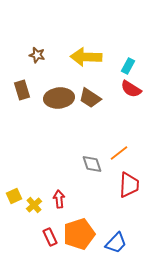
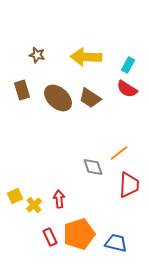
cyan rectangle: moved 1 px up
red semicircle: moved 4 px left
brown ellipse: moved 1 px left; rotated 48 degrees clockwise
gray diamond: moved 1 px right, 3 px down
yellow square: moved 1 px right
blue trapezoid: rotated 120 degrees counterclockwise
